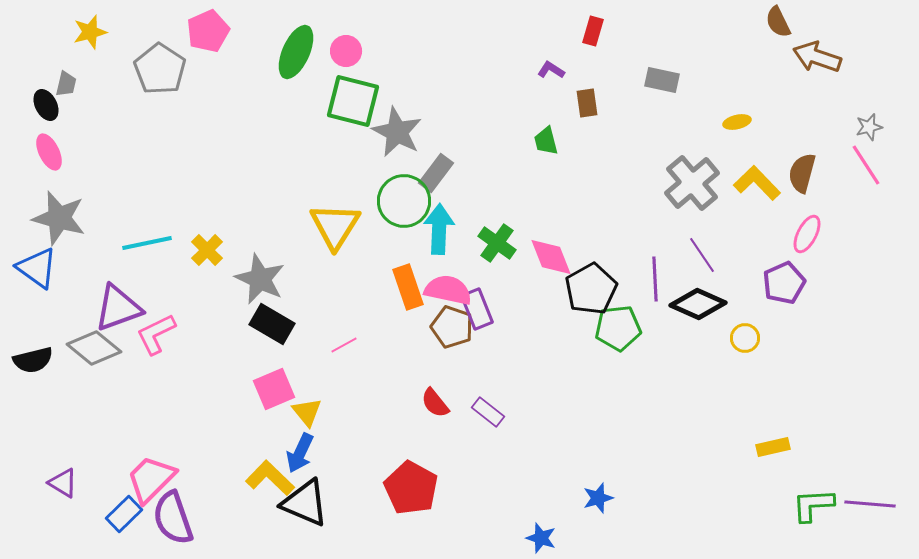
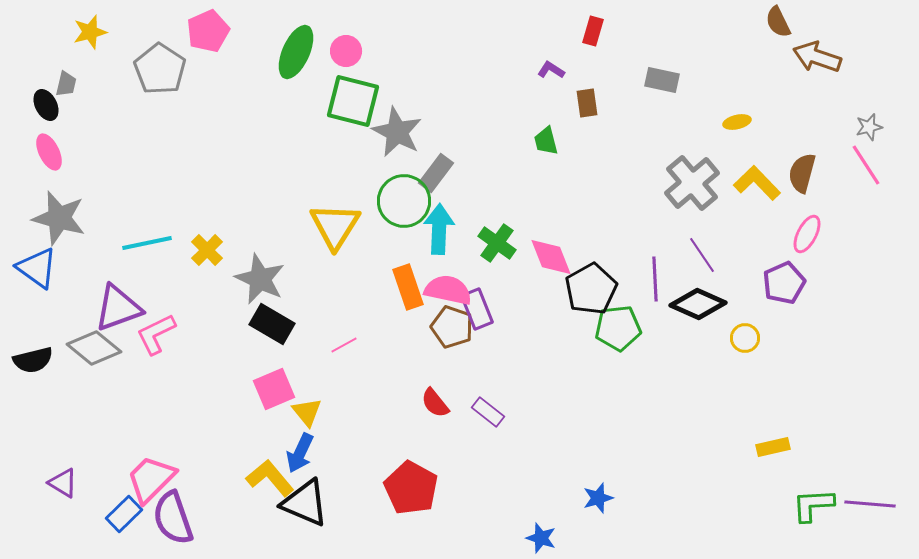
yellow L-shape at (270, 478): rotated 6 degrees clockwise
